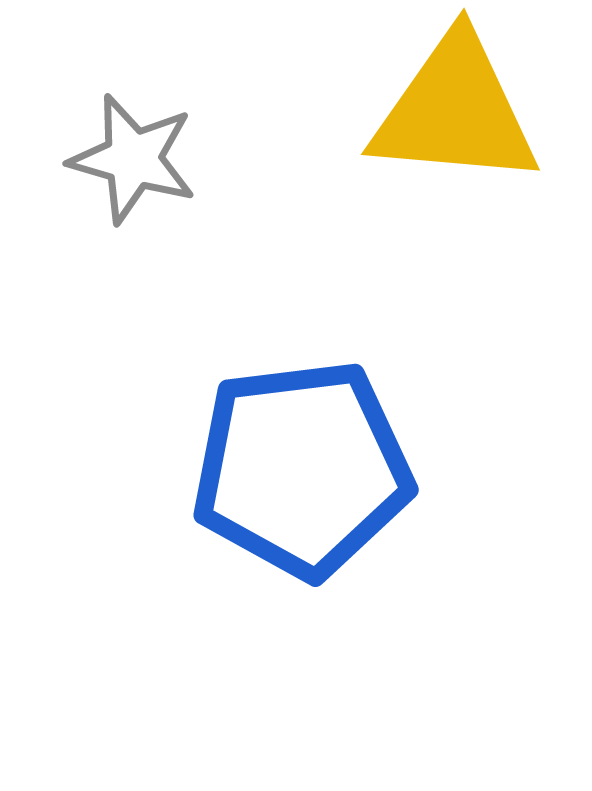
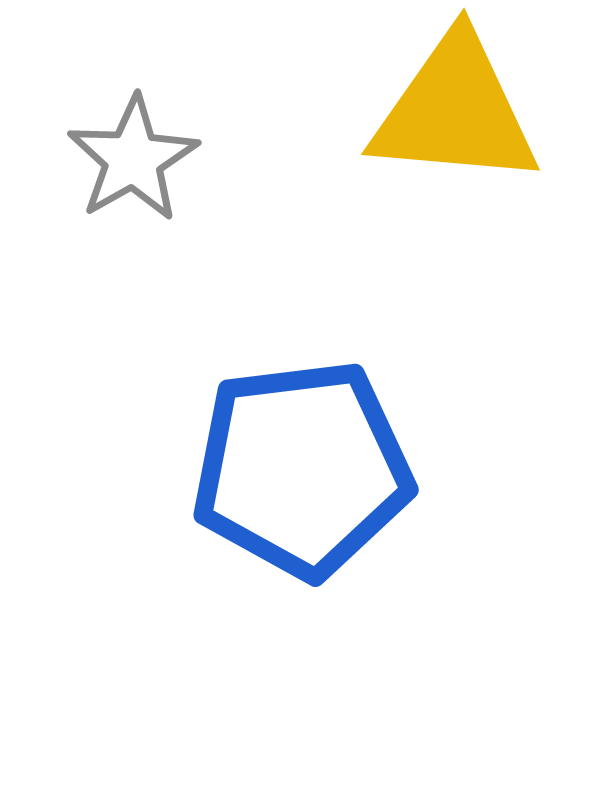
gray star: rotated 26 degrees clockwise
